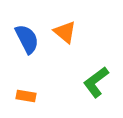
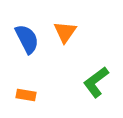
orange triangle: rotated 25 degrees clockwise
orange rectangle: moved 1 px up
